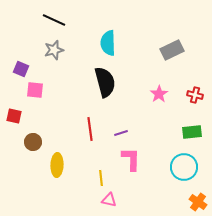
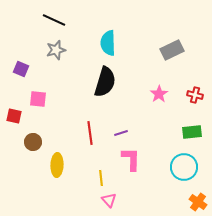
gray star: moved 2 px right
black semicircle: rotated 32 degrees clockwise
pink square: moved 3 px right, 9 px down
red line: moved 4 px down
pink triangle: rotated 35 degrees clockwise
